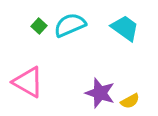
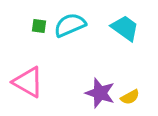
green square: rotated 35 degrees counterclockwise
yellow semicircle: moved 4 px up
